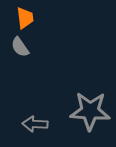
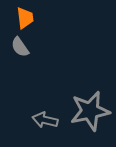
gray star: rotated 15 degrees counterclockwise
gray arrow: moved 10 px right, 4 px up; rotated 10 degrees clockwise
